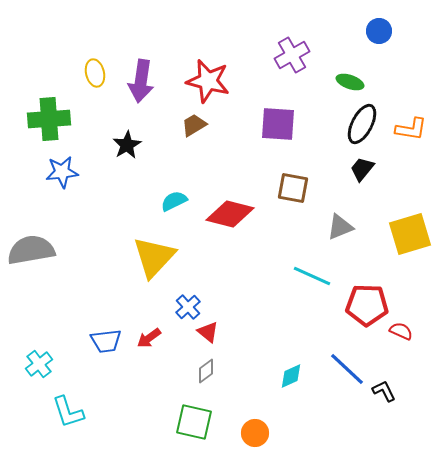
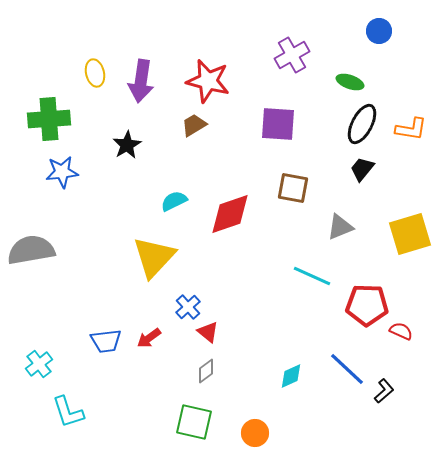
red diamond: rotated 33 degrees counterclockwise
black L-shape: rotated 75 degrees clockwise
